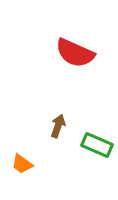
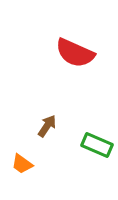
brown arrow: moved 11 px left; rotated 15 degrees clockwise
